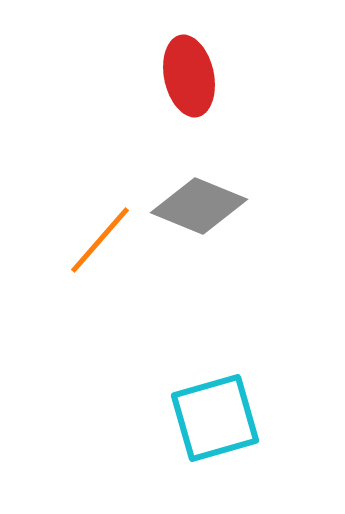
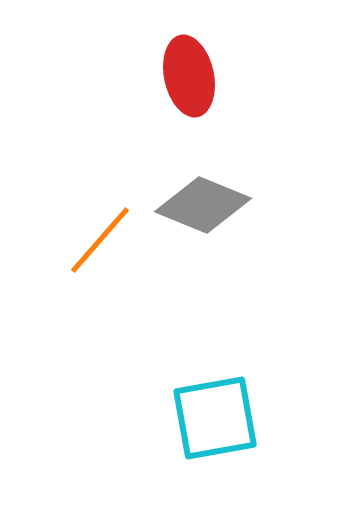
gray diamond: moved 4 px right, 1 px up
cyan square: rotated 6 degrees clockwise
